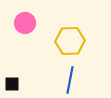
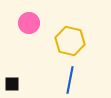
pink circle: moved 4 px right
yellow hexagon: rotated 16 degrees clockwise
